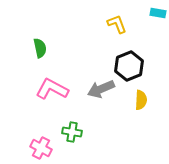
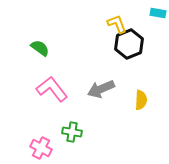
green semicircle: rotated 42 degrees counterclockwise
black hexagon: moved 22 px up
pink L-shape: rotated 24 degrees clockwise
